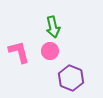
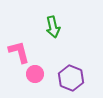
pink circle: moved 15 px left, 23 px down
